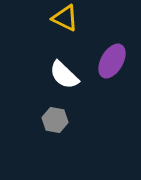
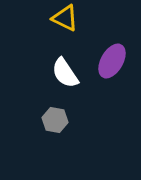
white semicircle: moved 1 px right, 2 px up; rotated 12 degrees clockwise
